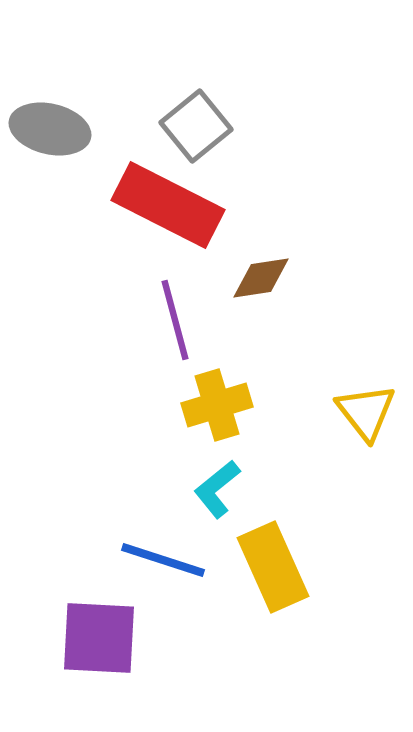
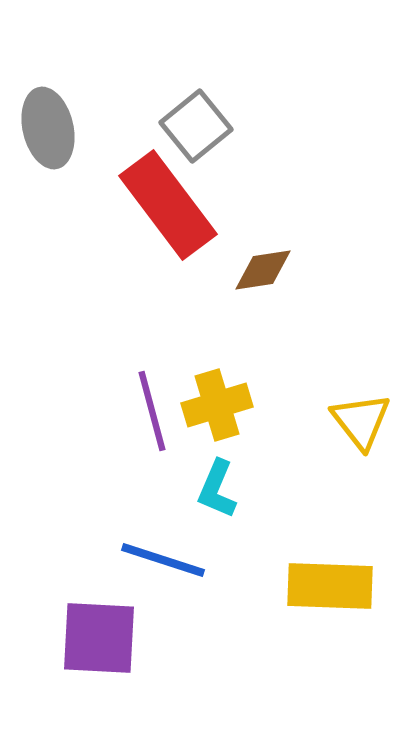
gray ellipse: moved 2 px left, 1 px up; rotated 64 degrees clockwise
red rectangle: rotated 26 degrees clockwise
brown diamond: moved 2 px right, 8 px up
purple line: moved 23 px left, 91 px down
yellow triangle: moved 5 px left, 9 px down
cyan L-shape: rotated 28 degrees counterclockwise
yellow rectangle: moved 57 px right, 19 px down; rotated 64 degrees counterclockwise
